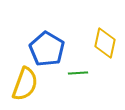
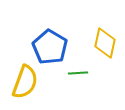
blue pentagon: moved 3 px right, 2 px up
yellow semicircle: moved 2 px up
